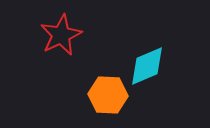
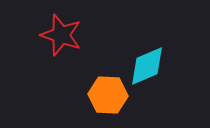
red star: rotated 27 degrees counterclockwise
